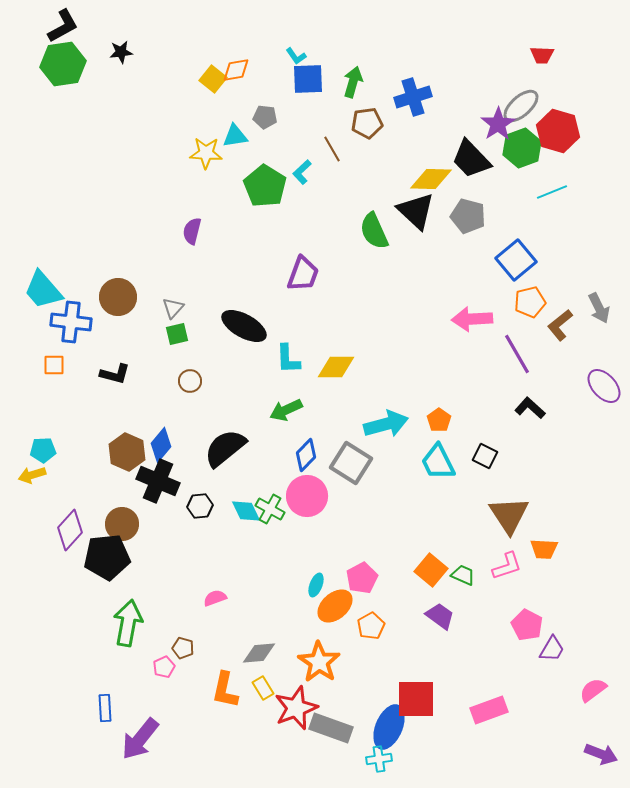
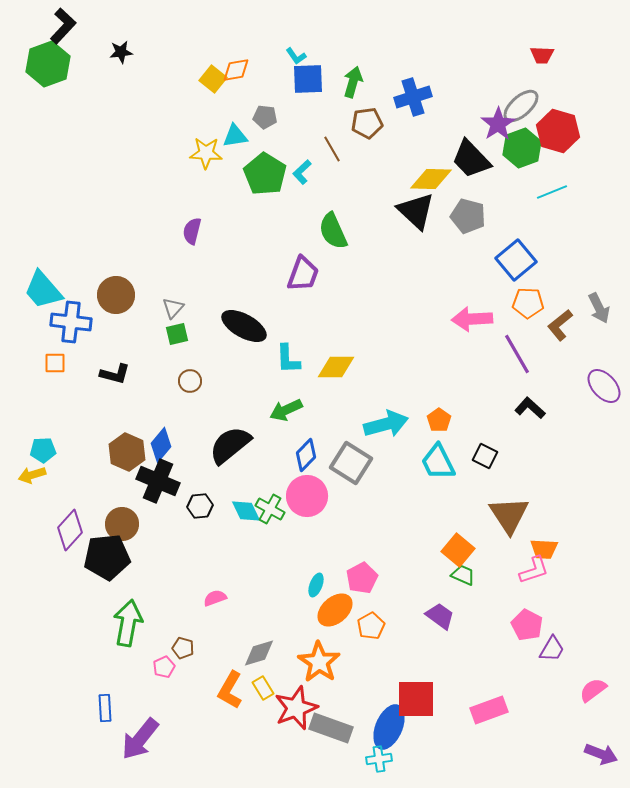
black L-shape at (63, 26): rotated 18 degrees counterclockwise
green hexagon at (63, 64): moved 15 px left; rotated 12 degrees counterclockwise
green pentagon at (265, 186): moved 12 px up
green semicircle at (374, 231): moved 41 px left
brown circle at (118, 297): moved 2 px left, 2 px up
orange pentagon at (530, 302): moved 2 px left, 1 px down; rotated 16 degrees clockwise
orange square at (54, 365): moved 1 px right, 2 px up
black semicircle at (225, 448): moved 5 px right, 3 px up
pink L-shape at (507, 566): moved 27 px right, 4 px down
orange square at (431, 570): moved 27 px right, 20 px up
orange ellipse at (335, 606): moved 4 px down
gray diamond at (259, 653): rotated 12 degrees counterclockwise
orange L-shape at (225, 690): moved 5 px right; rotated 18 degrees clockwise
